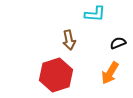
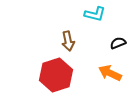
cyan L-shape: rotated 10 degrees clockwise
brown arrow: moved 1 px left, 1 px down
orange arrow: rotated 85 degrees clockwise
